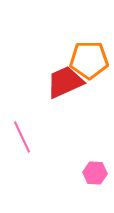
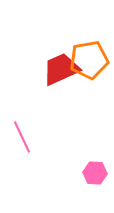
orange pentagon: rotated 9 degrees counterclockwise
red trapezoid: moved 4 px left, 13 px up
